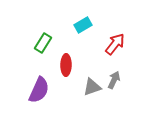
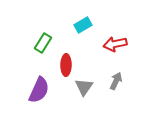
red arrow: rotated 140 degrees counterclockwise
gray arrow: moved 2 px right, 1 px down
gray triangle: moved 8 px left; rotated 36 degrees counterclockwise
